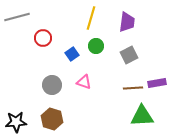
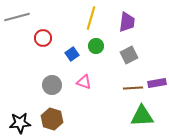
black star: moved 4 px right, 1 px down
